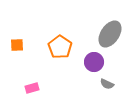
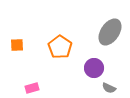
gray ellipse: moved 2 px up
purple circle: moved 6 px down
gray semicircle: moved 2 px right, 4 px down
